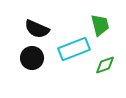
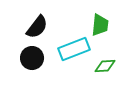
green trapezoid: rotated 20 degrees clockwise
black semicircle: moved 2 px up; rotated 75 degrees counterclockwise
green diamond: moved 1 px down; rotated 15 degrees clockwise
